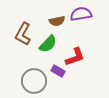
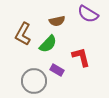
purple semicircle: moved 7 px right; rotated 140 degrees counterclockwise
red L-shape: moved 6 px right; rotated 85 degrees counterclockwise
purple rectangle: moved 1 px left, 1 px up
